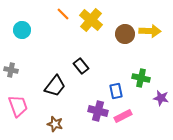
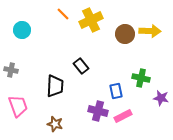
yellow cross: rotated 25 degrees clockwise
black trapezoid: rotated 35 degrees counterclockwise
